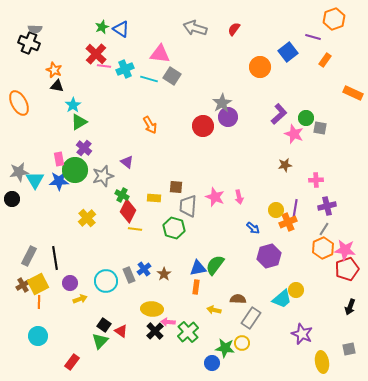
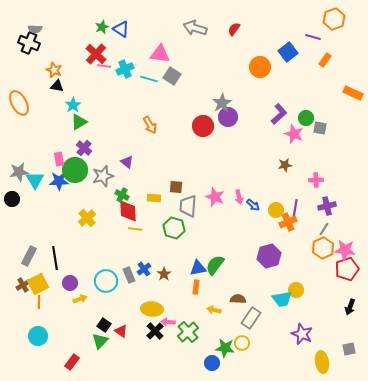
red diamond at (128, 211): rotated 30 degrees counterclockwise
blue arrow at (253, 228): moved 23 px up
cyan trapezoid at (282, 299): rotated 30 degrees clockwise
